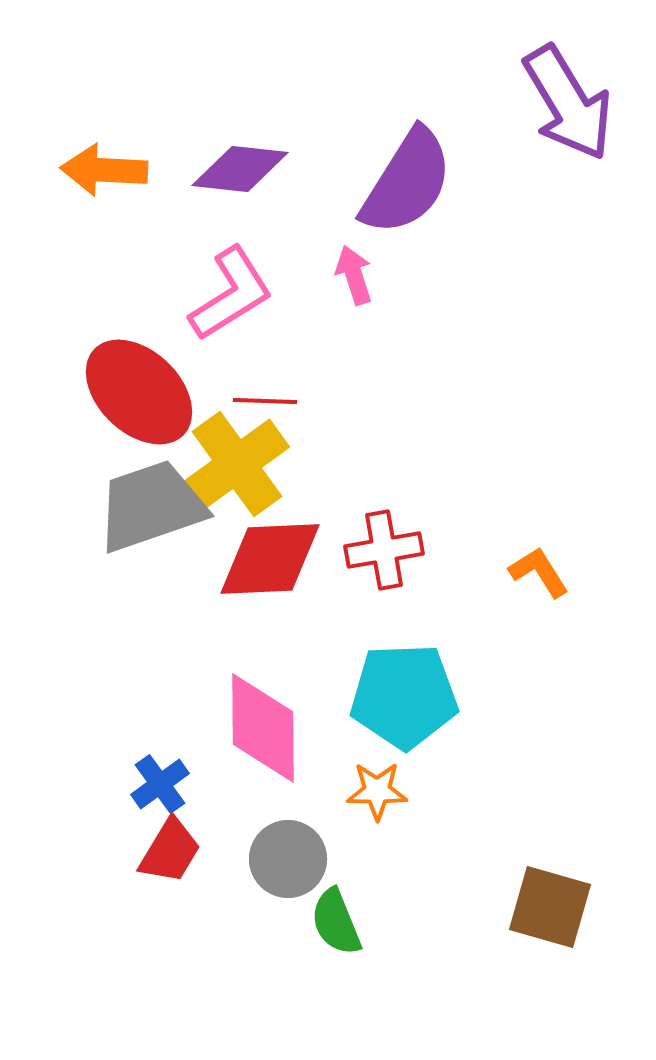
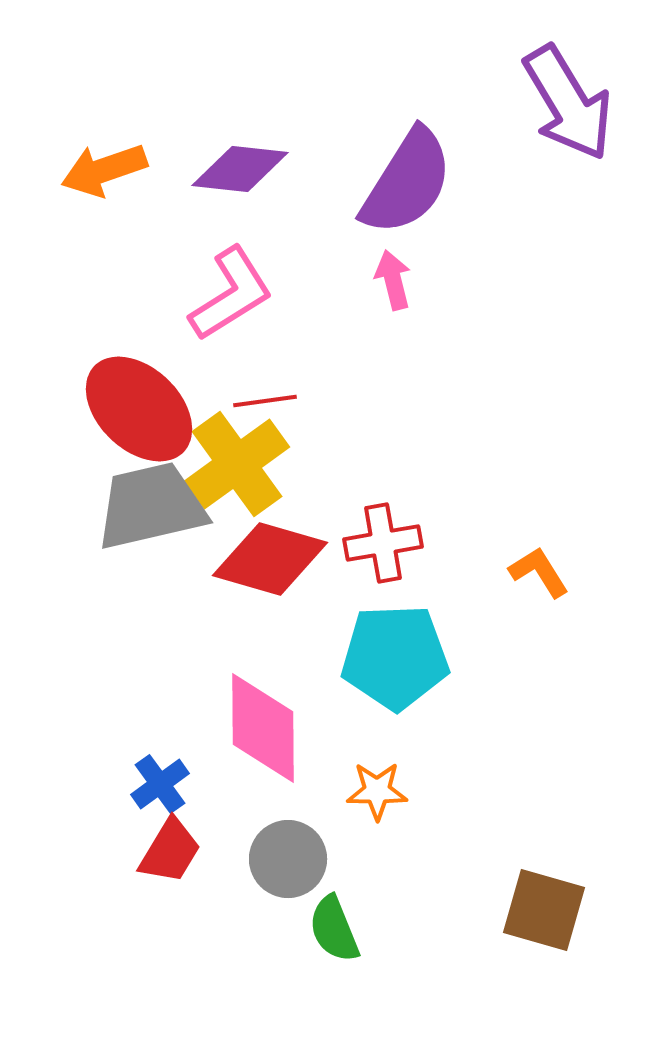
orange arrow: rotated 22 degrees counterclockwise
pink arrow: moved 39 px right, 5 px down; rotated 4 degrees clockwise
red ellipse: moved 17 px down
red line: rotated 10 degrees counterclockwise
gray trapezoid: rotated 6 degrees clockwise
red cross: moved 1 px left, 7 px up
red diamond: rotated 19 degrees clockwise
cyan pentagon: moved 9 px left, 39 px up
brown square: moved 6 px left, 3 px down
green semicircle: moved 2 px left, 7 px down
